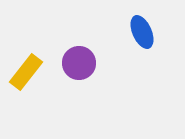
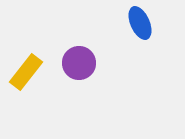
blue ellipse: moved 2 px left, 9 px up
